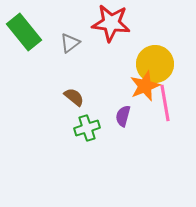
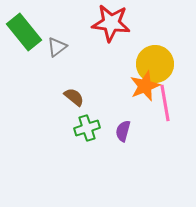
gray triangle: moved 13 px left, 4 px down
purple semicircle: moved 15 px down
